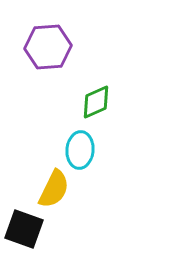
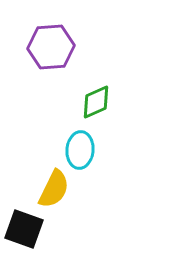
purple hexagon: moved 3 px right
